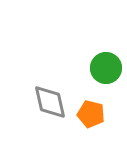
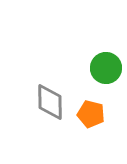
gray diamond: rotated 12 degrees clockwise
